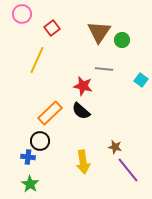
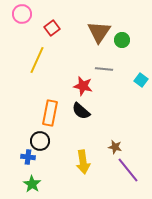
orange rectangle: rotated 35 degrees counterclockwise
green star: moved 2 px right
